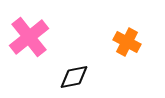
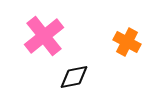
pink cross: moved 15 px right, 1 px up
